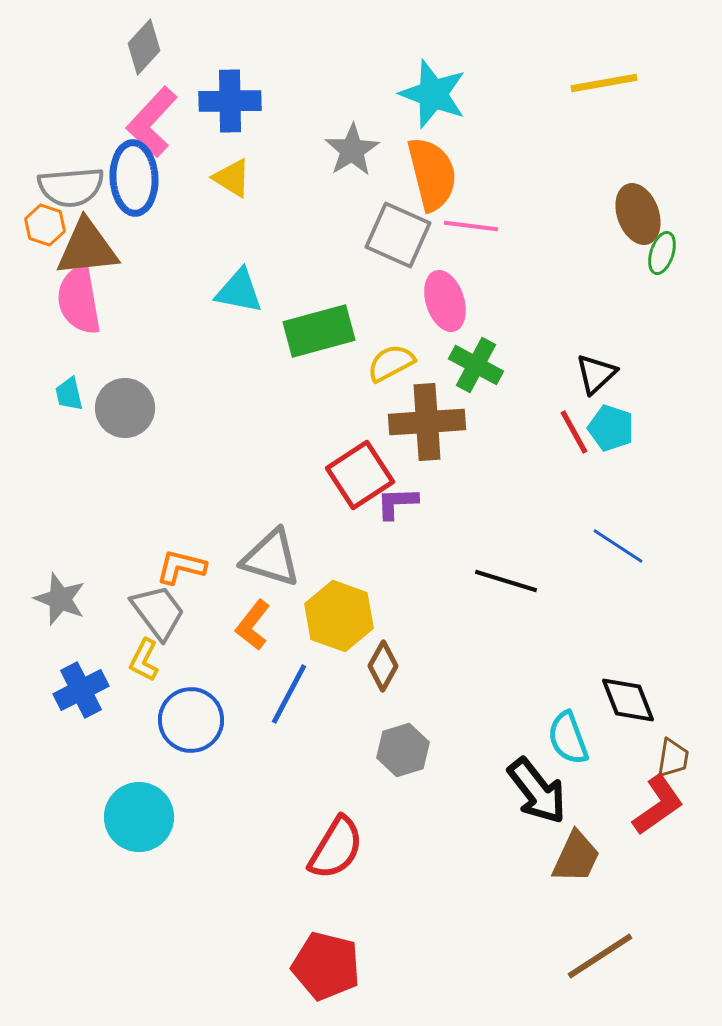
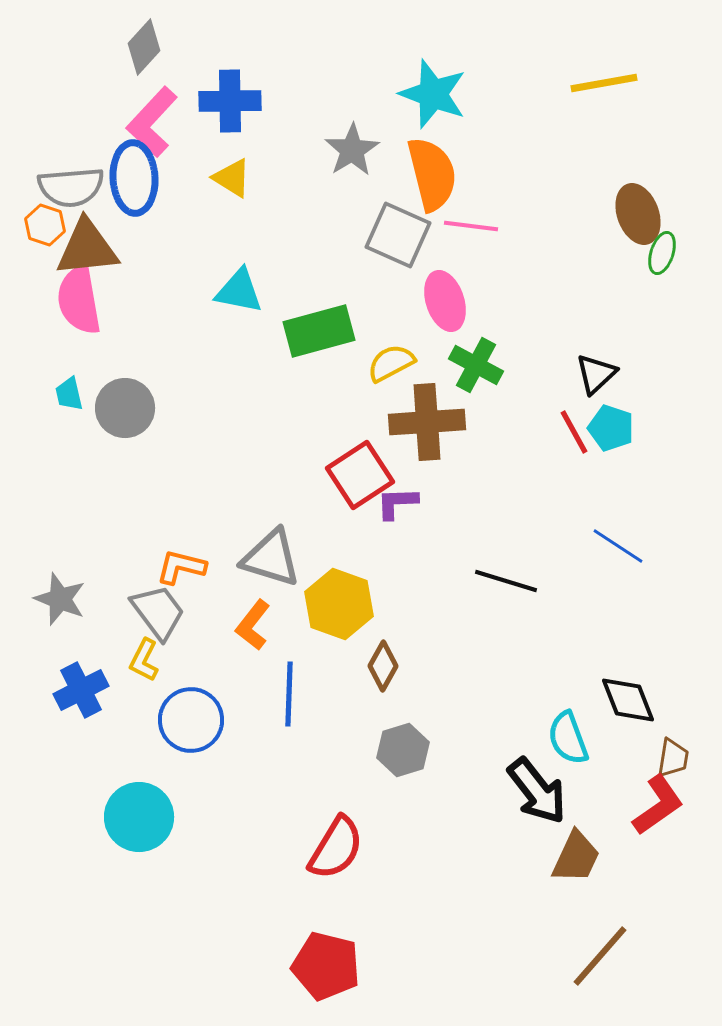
yellow hexagon at (339, 616): moved 12 px up
blue line at (289, 694): rotated 26 degrees counterclockwise
brown line at (600, 956): rotated 16 degrees counterclockwise
